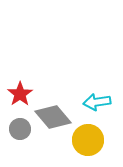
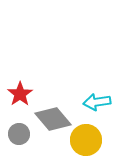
gray diamond: moved 2 px down
gray circle: moved 1 px left, 5 px down
yellow circle: moved 2 px left
